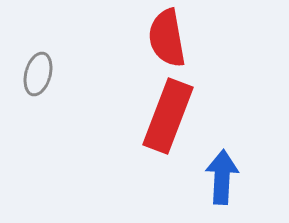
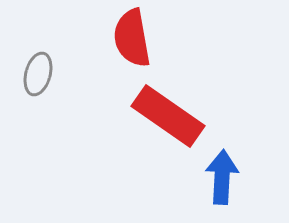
red semicircle: moved 35 px left
red rectangle: rotated 76 degrees counterclockwise
